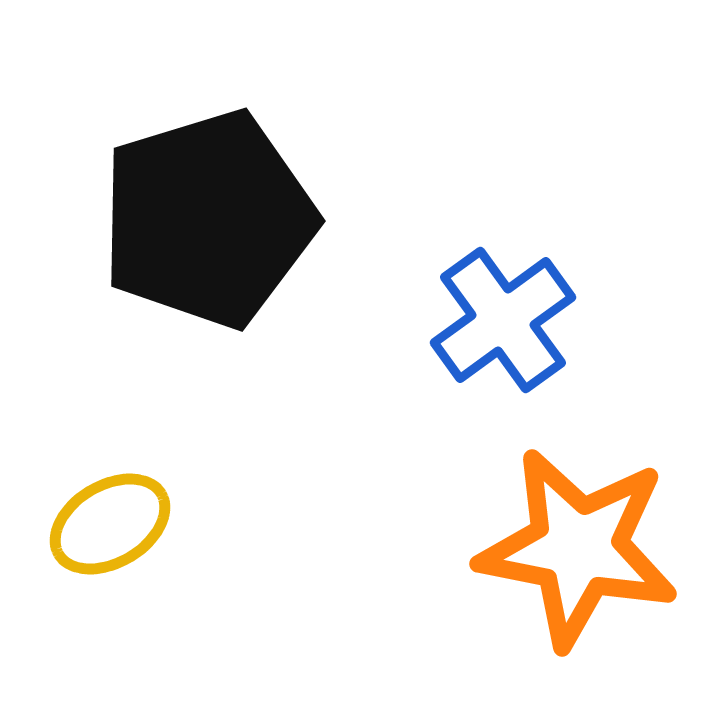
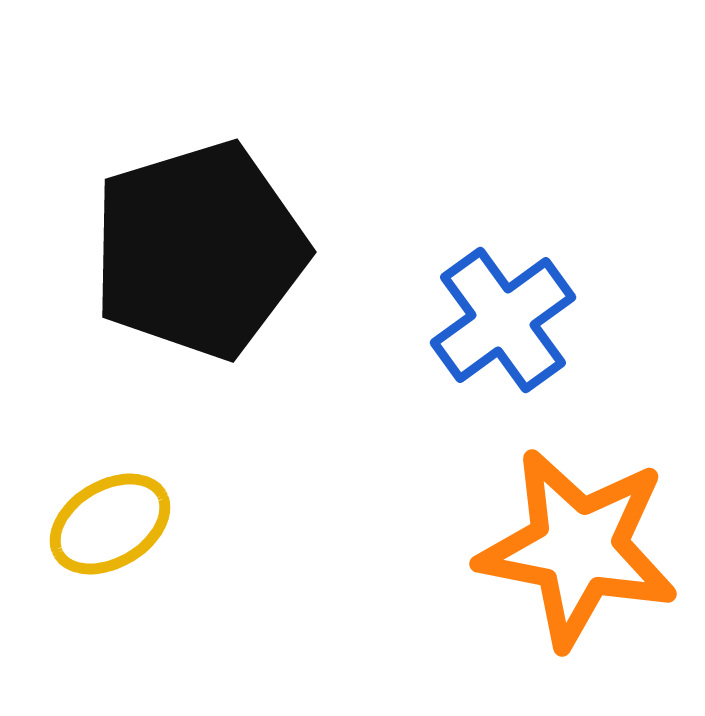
black pentagon: moved 9 px left, 31 px down
